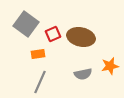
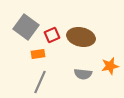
gray square: moved 3 px down
red square: moved 1 px left, 1 px down
gray semicircle: rotated 18 degrees clockwise
